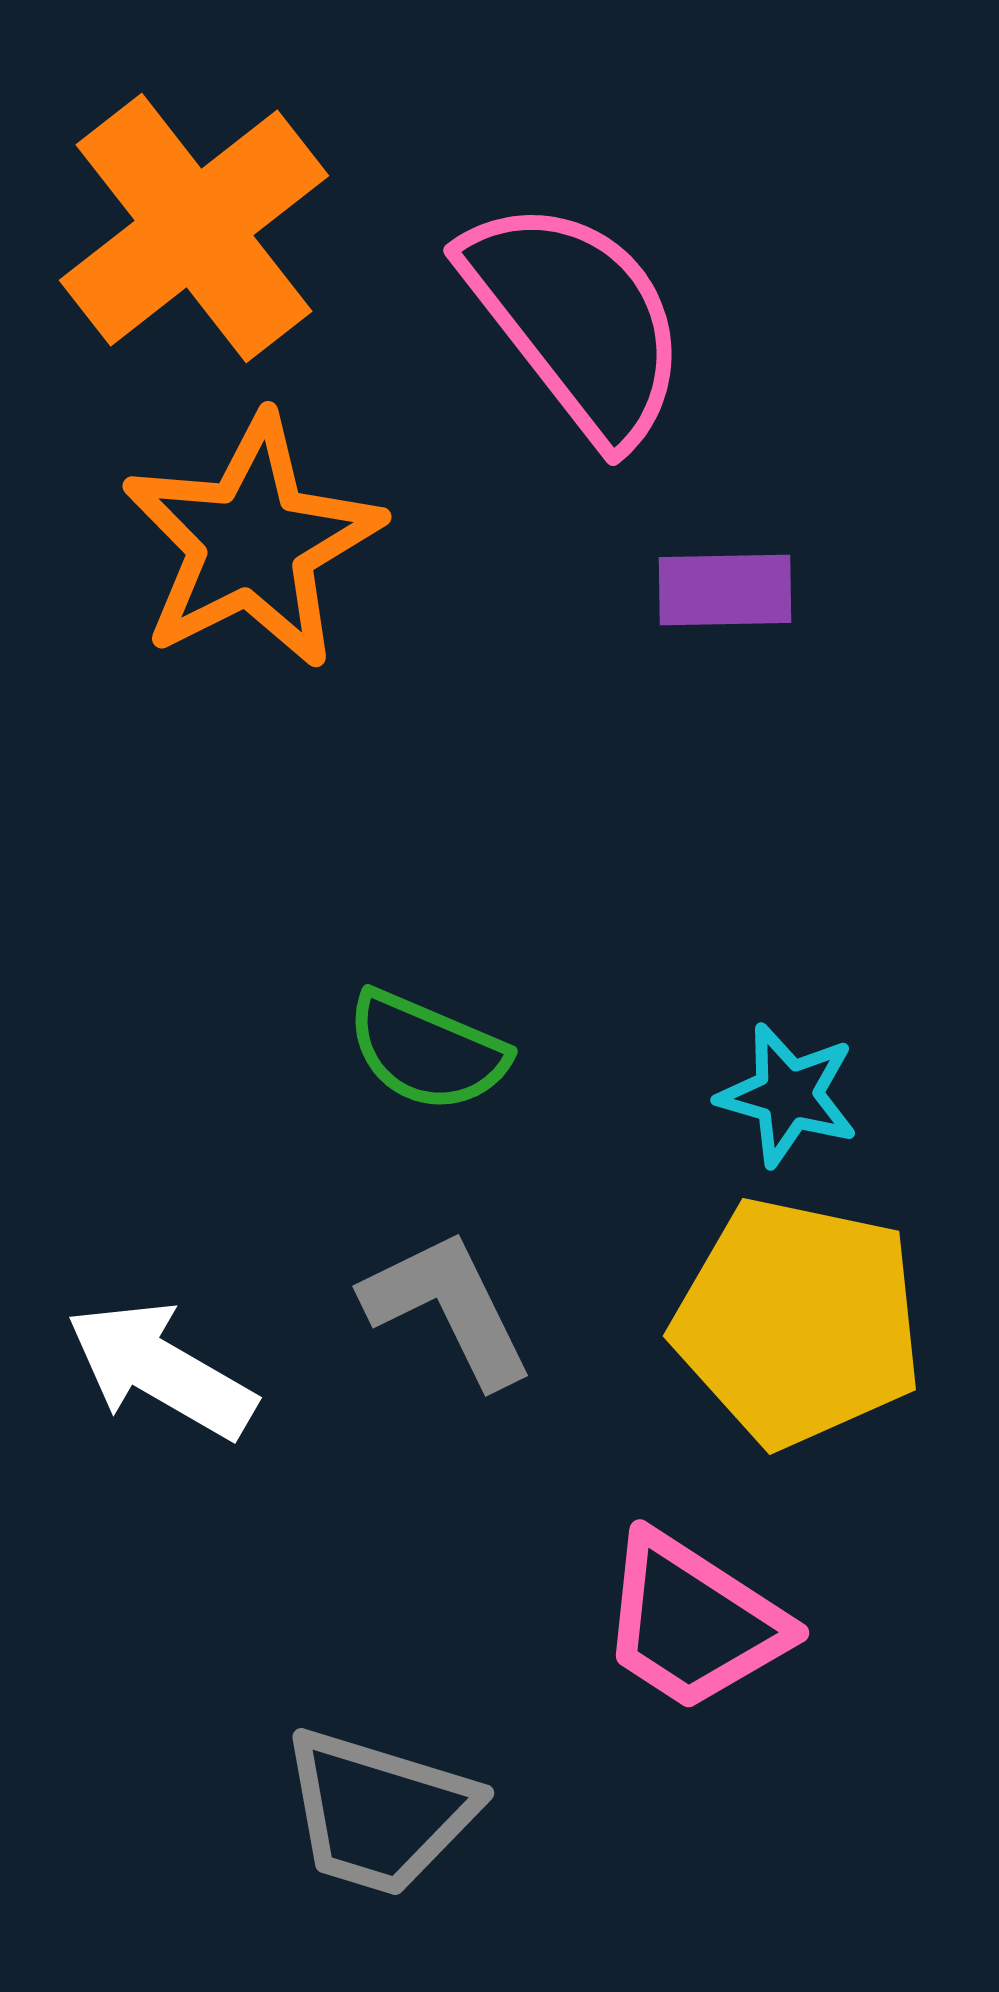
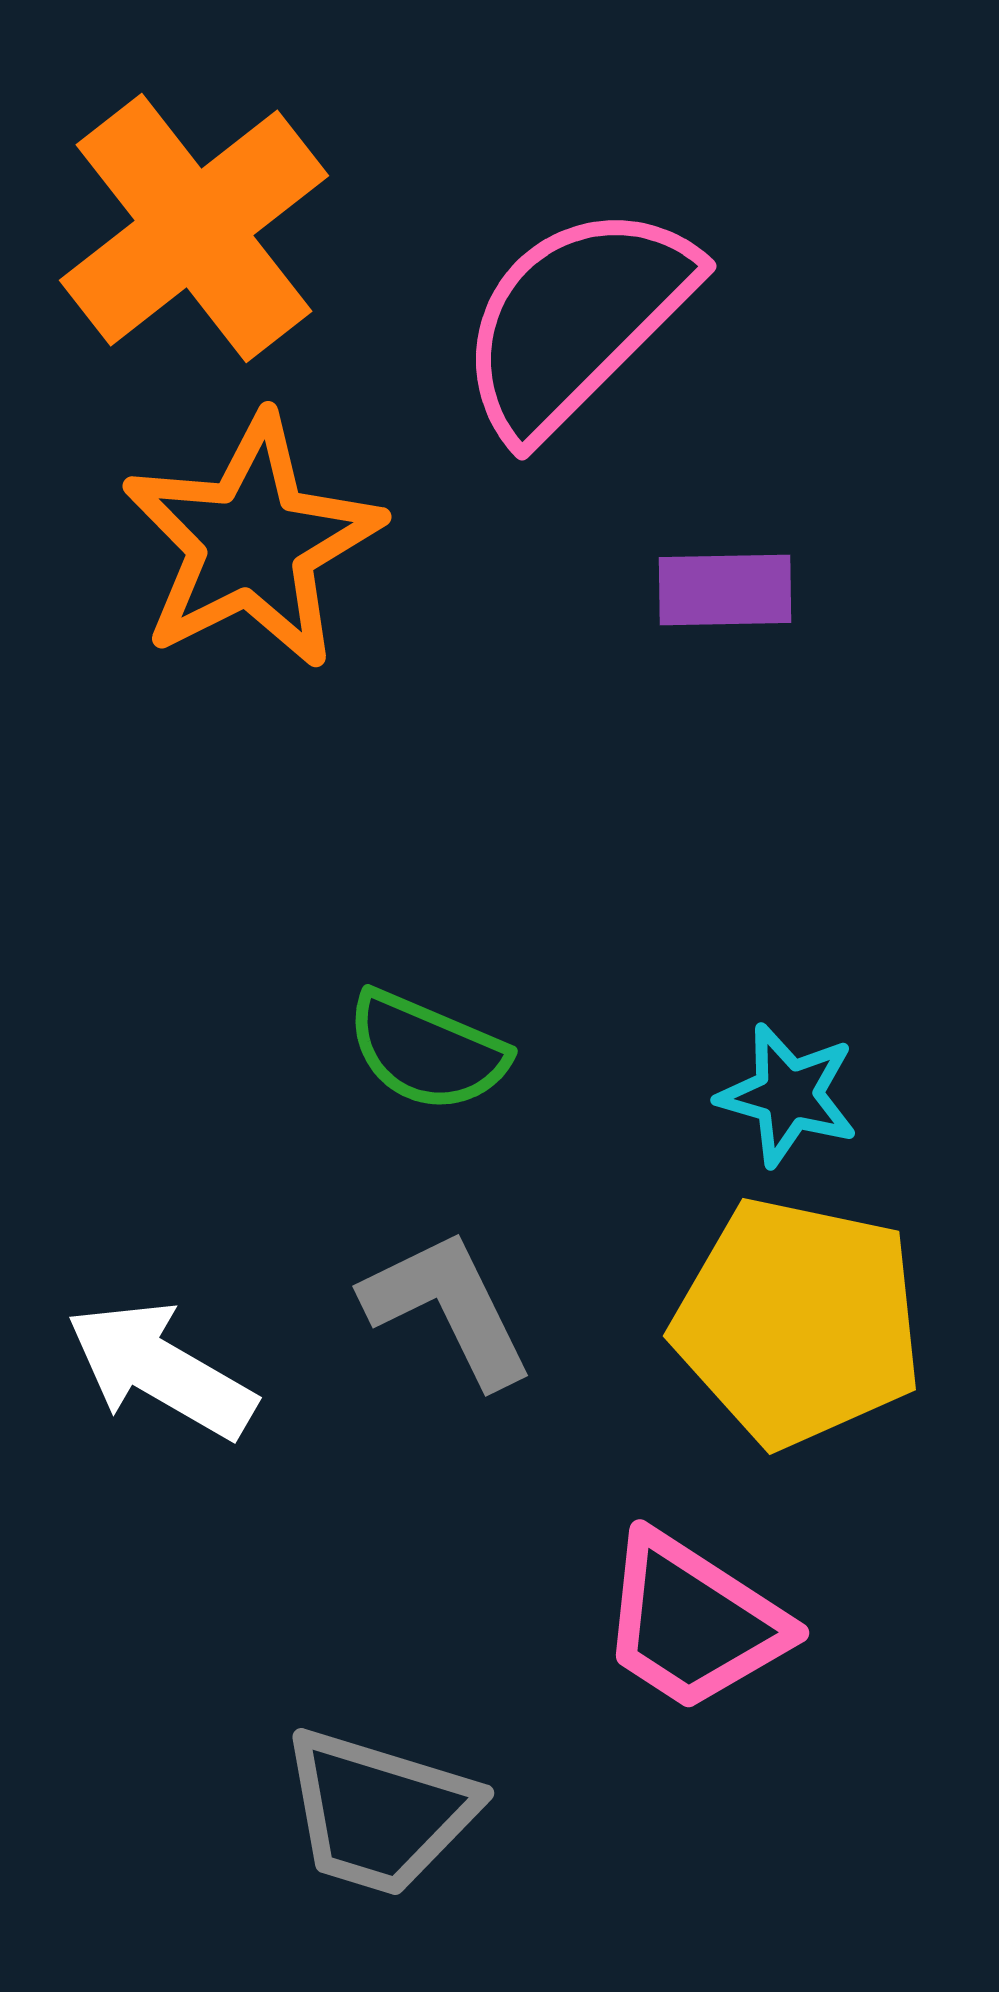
pink semicircle: rotated 97 degrees counterclockwise
